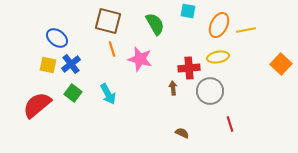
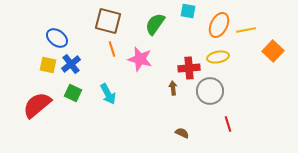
green semicircle: rotated 115 degrees counterclockwise
orange square: moved 8 px left, 13 px up
green square: rotated 12 degrees counterclockwise
red line: moved 2 px left
